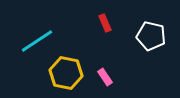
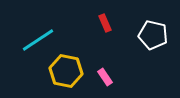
white pentagon: moved 2 px right, 1 px up
cyan line: moved 1 px right, 1 px up
yellow hexagon: moved 2 px up
